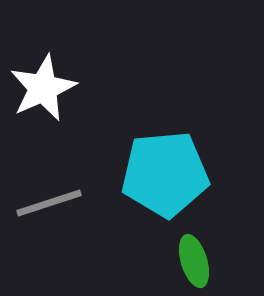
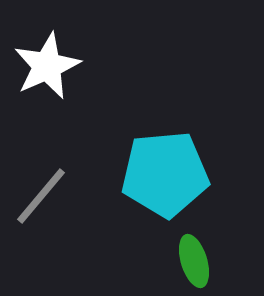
white star: moved 4 px right, 22 px up
gray line: moved 8 px left, 7 px up; rotated 32 degrees counterclockwise
